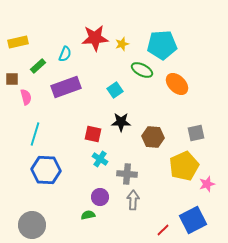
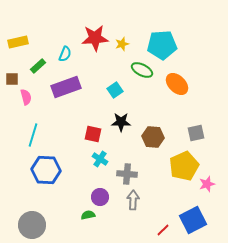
cyan line: moved 2 px left, 1 px down
